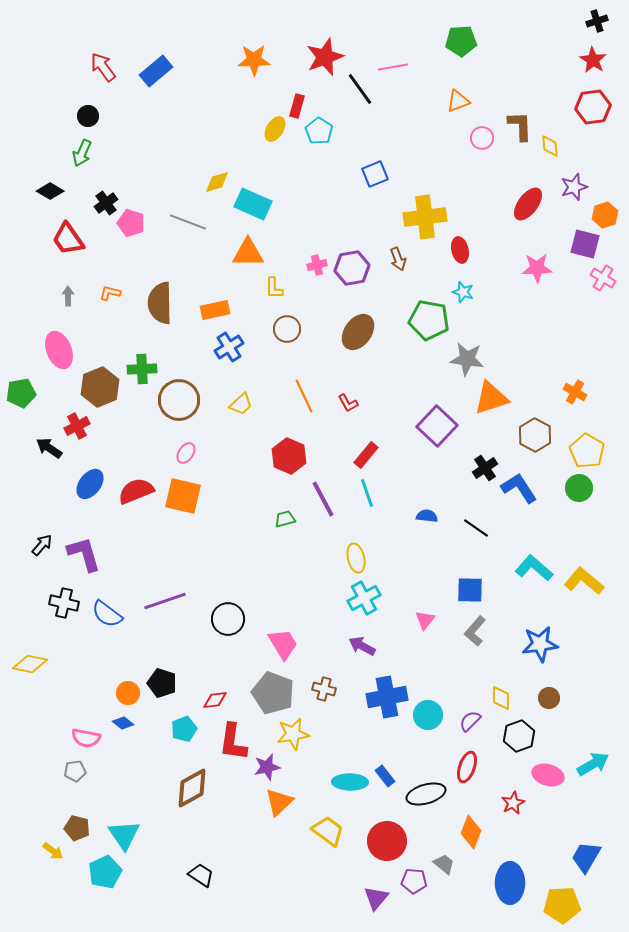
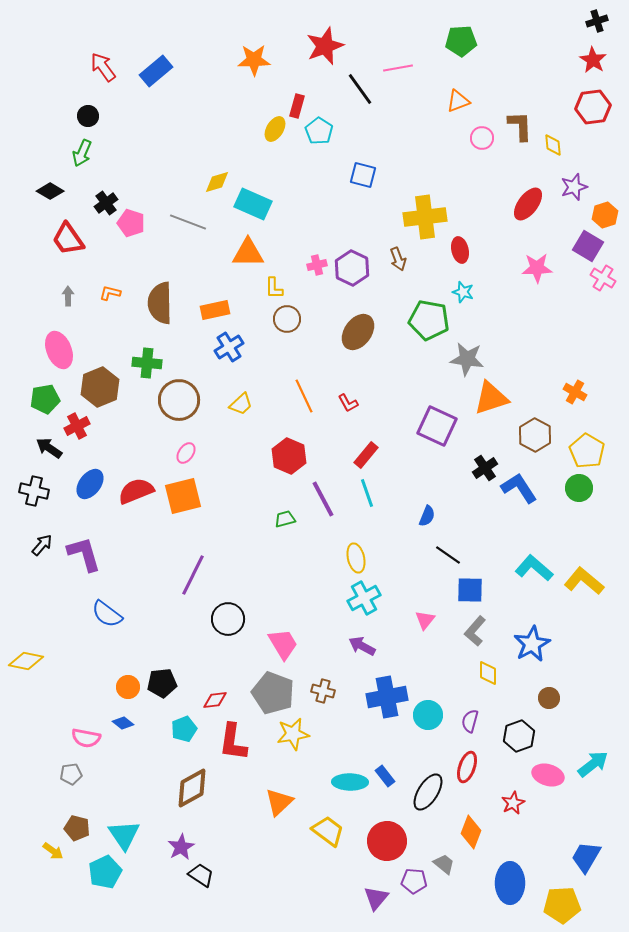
red star at (325, 57): moved 11 px up
pink line at (393, 67): moved 5 px right, 1 px down
yellow diamond at (550, 146): moved 3 px right, 1 px up
blue square at (375, 174): moved 12 px left, 1 px down; rotated 36 degrees clockwise
purple square at (585, 244): moved 3 px right, 2 px down; rotated 16 degrees clockwise
purple hexagon at (352, 268): rotated 24 degrees counterclockwise
brown circle at (287, 329): moved 10 px up
green cross at (142, 369): moved 5 px right, 6 px up; rotated 8 degrees clockwise
green pentagon at (21, 393): moved 24 px right, 6 px down
purple square at (437, 426): rotated 18 degrees counterclockwise
orange square at (183, 496): rotated 27 degrees counterclockwise
blue semicircle at (427, 516): rotated 105 degrees clockwise
black line at (476, 528): moved 28 px left, 27 px down
purple line at (165, 601): moved 28 px right, 26 px up; rotated 45 degrees counterclockwise
black cross at (64, 603): moved 30 px left, 112 px up
blue star at (540, 644): moved 8 px left; rotated 21 degrees counterclockwise
yellow diamond at (30, 664): moved 4 px left, 3 px up
black pentagon at (162, 683): rotated 24 degrees counterclockwise
brown cross at (324, 689): moved 1 px left, 2 px down
orange circle at (128, 693): moved 6 px up
yellow diamond at (501, 698): moved 13 px left, 25 px up
purple semicircle at (470, 721): rotated 30 degrees counterclockwise
cyan arrow at (593, 764): rotated 8 degrees counterclockwise
purple star at (267, 767): moved 86 px left, 80 px down; rotated 16 degrees counterclockwise
gray pentagon at (75, 771): moved 4 px left, 3 px down
black ellipse at (426, 794): moved 2 px right, 2 px up; rotated 42 degrees counterclockwise
